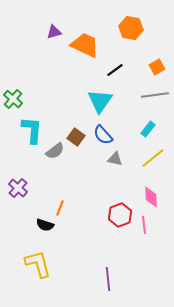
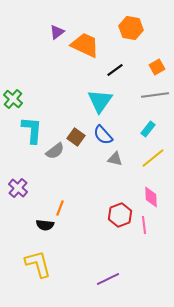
purple triangle: moved 3 px right; rotated 21 degrees counterclockwise
black semicircle: rotated 12 degrees counterclockwise
purple line: rotated 70 degrees clockwise
